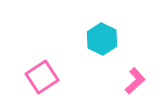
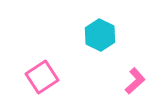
cyan hexagon: moved 2 px left, 4 px up
